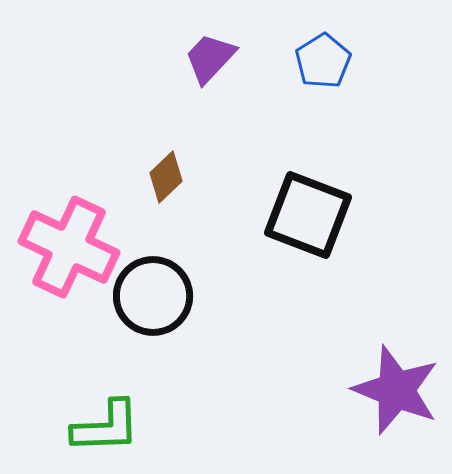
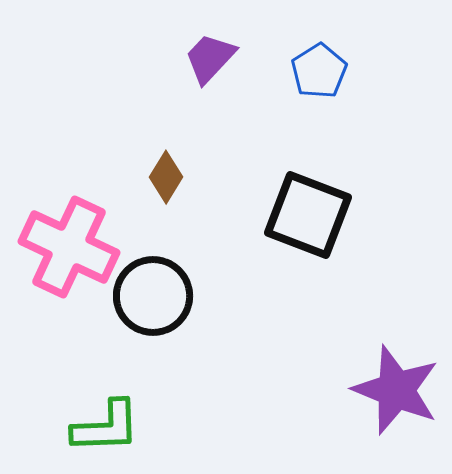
blue pentagon: moved 4 px left, 10 px down
brown diamond: rotated 15 degrees counterclockwise
